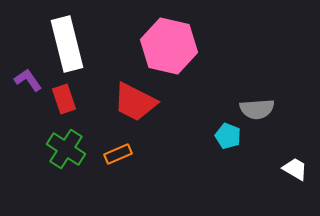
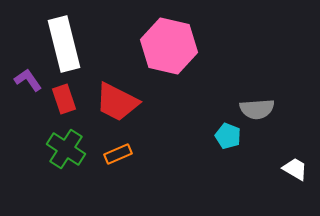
white rectangle: moved 3 px left
red trapezoid: moved 18 px left
